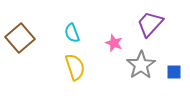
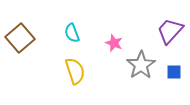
purple trapezoid: moved 20 px right, 7 px down
yellow semicircle: moved 4 px down
